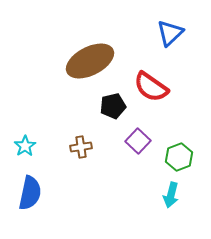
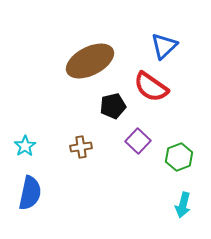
blue triangle: moved 6 px left, 13 px down
cyan arrow: moved 12 px right, 10 px down
